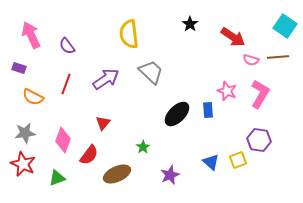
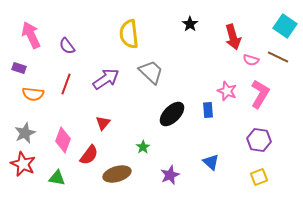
red arrow: rotated 40 degrees clockwise
brown line: rotated 30 degrees clockwise
orange semicircle: moved 3 px up; rotated 20 degrees counterclockwise
black ellipse: moved 5 px left
gray star: rotated 15 degrees counterclockwise
yellow square: moved 21 px right, 17 px down
brown ellipse: rotated 8 degrees clockwise
green triangle: rotated 30 degrees clockwise
